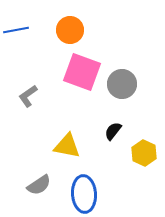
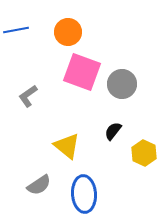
orange circle: moved 2 px left, 2 px down
yellow triangle: rotated 28 degrees clockwise
